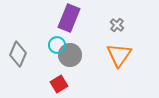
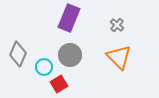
cyan circle: moved 13 px left, 22 px down
orange triangle: moved 2 px down; rotated 20 degrees counterclockwise
